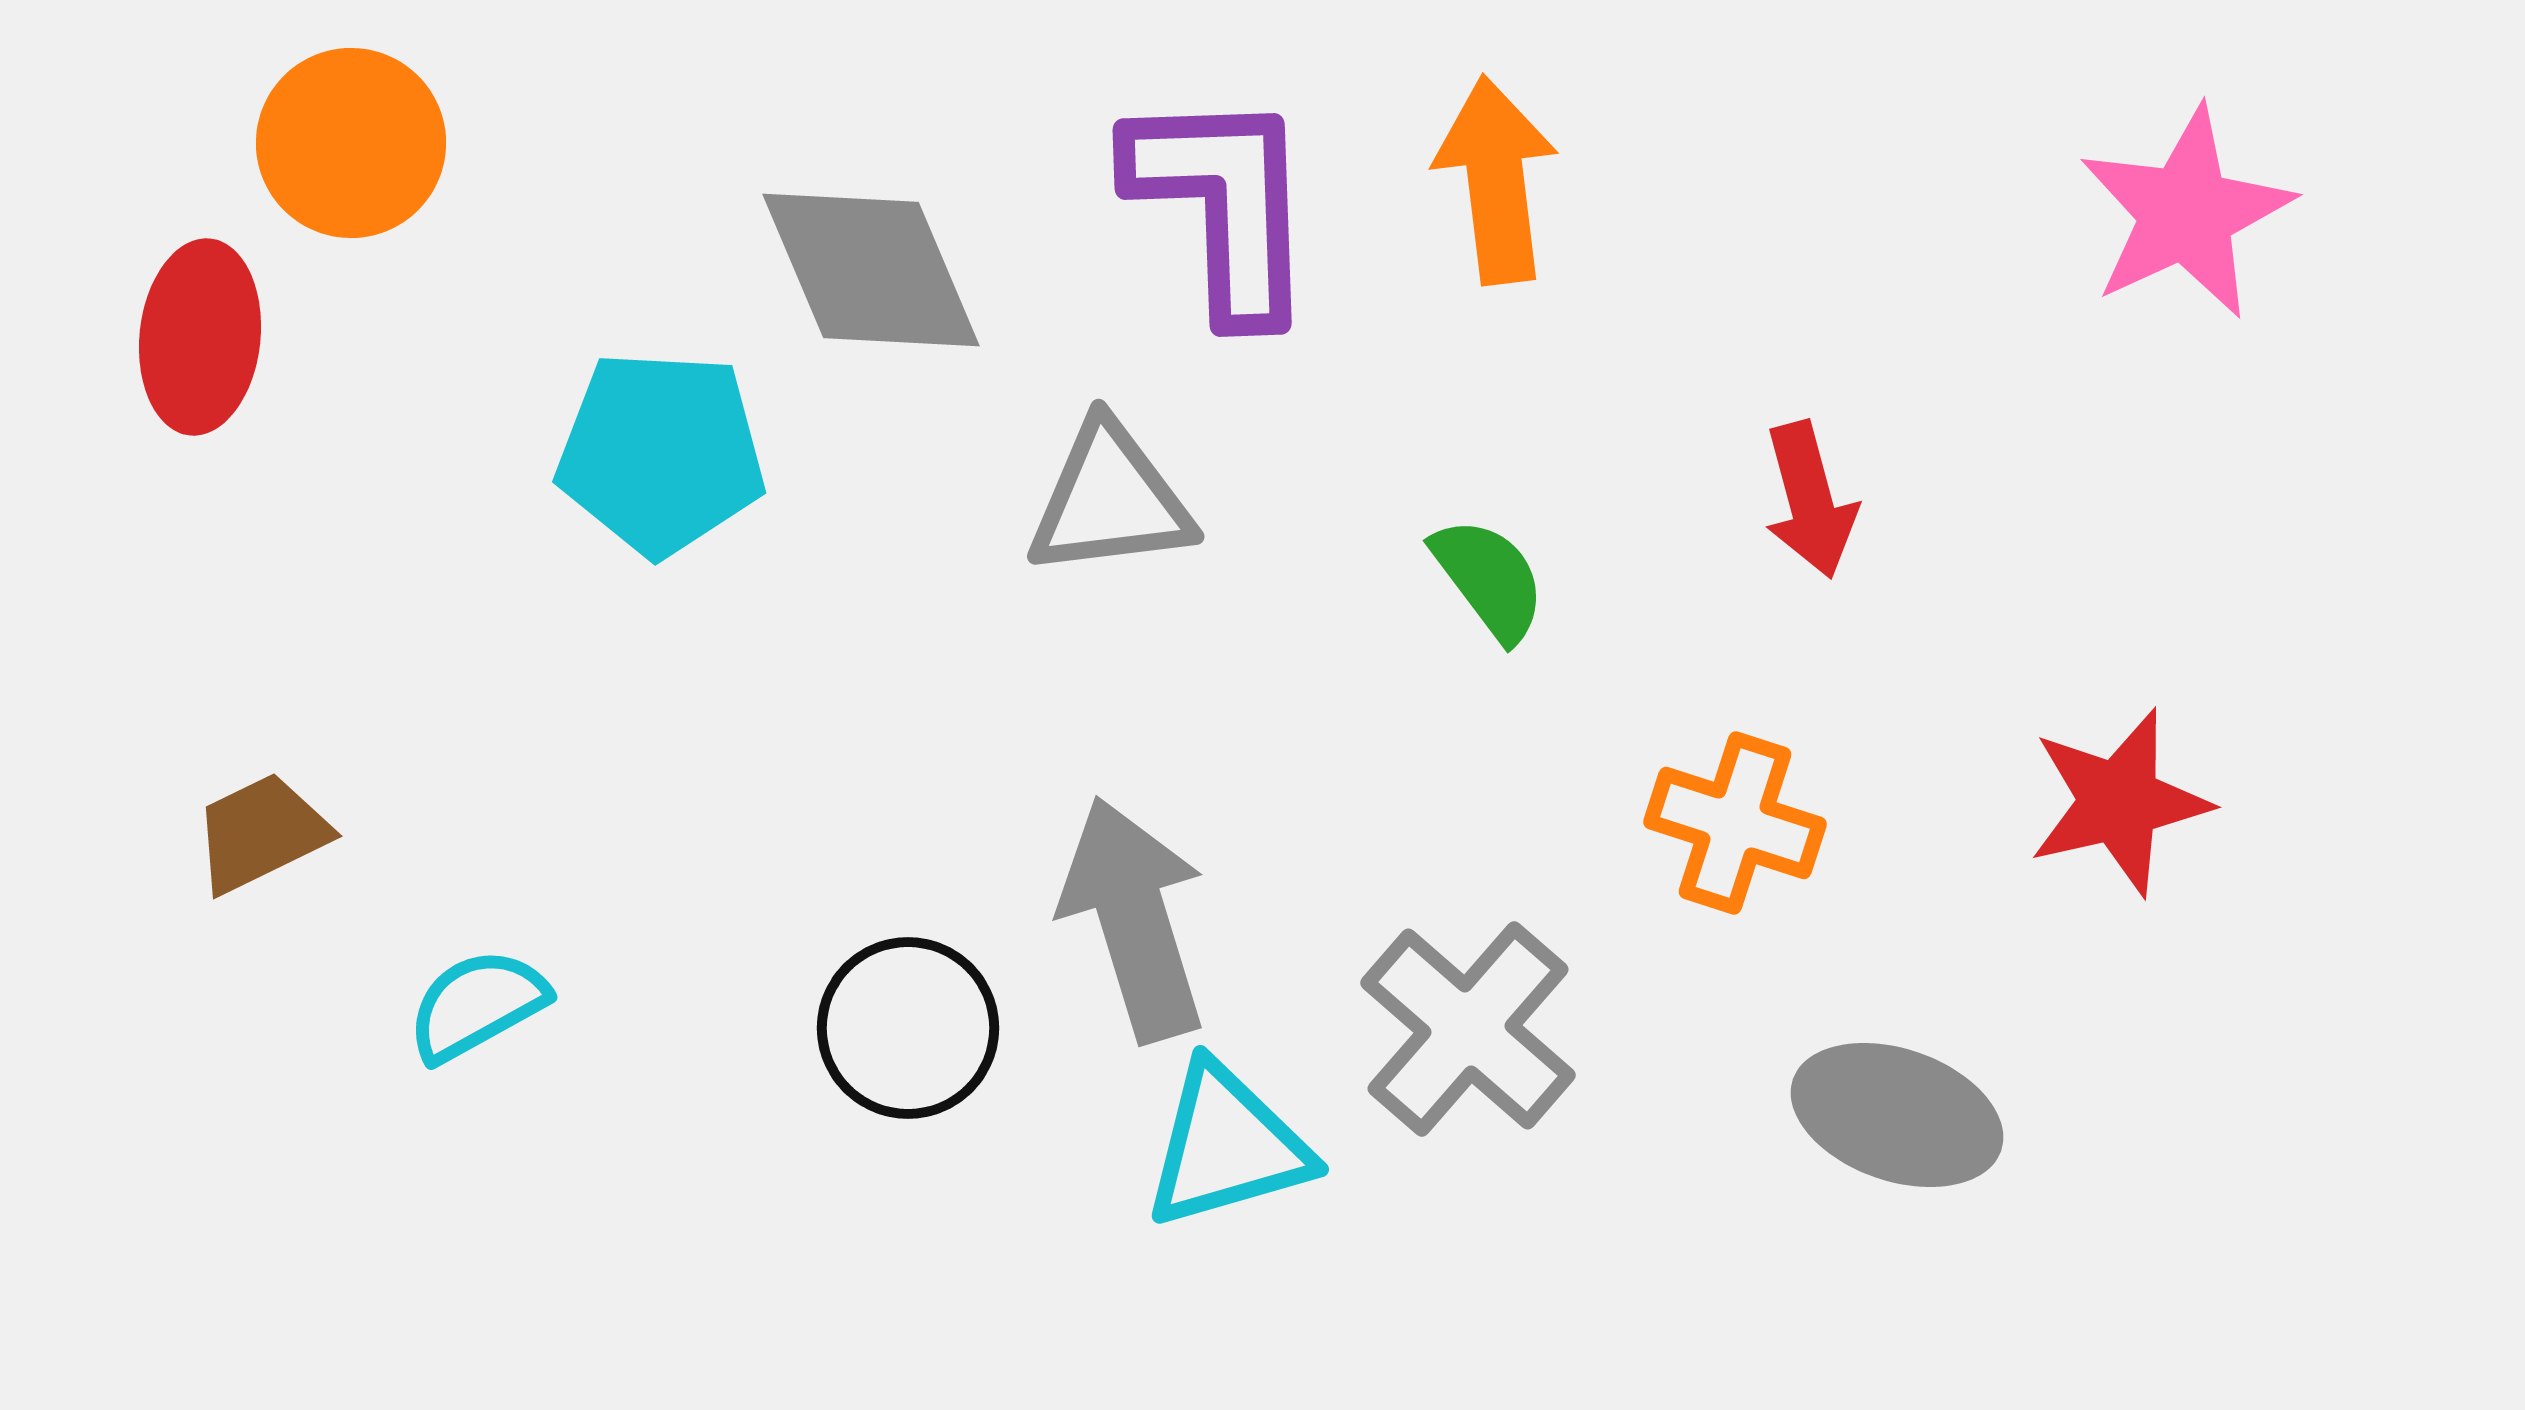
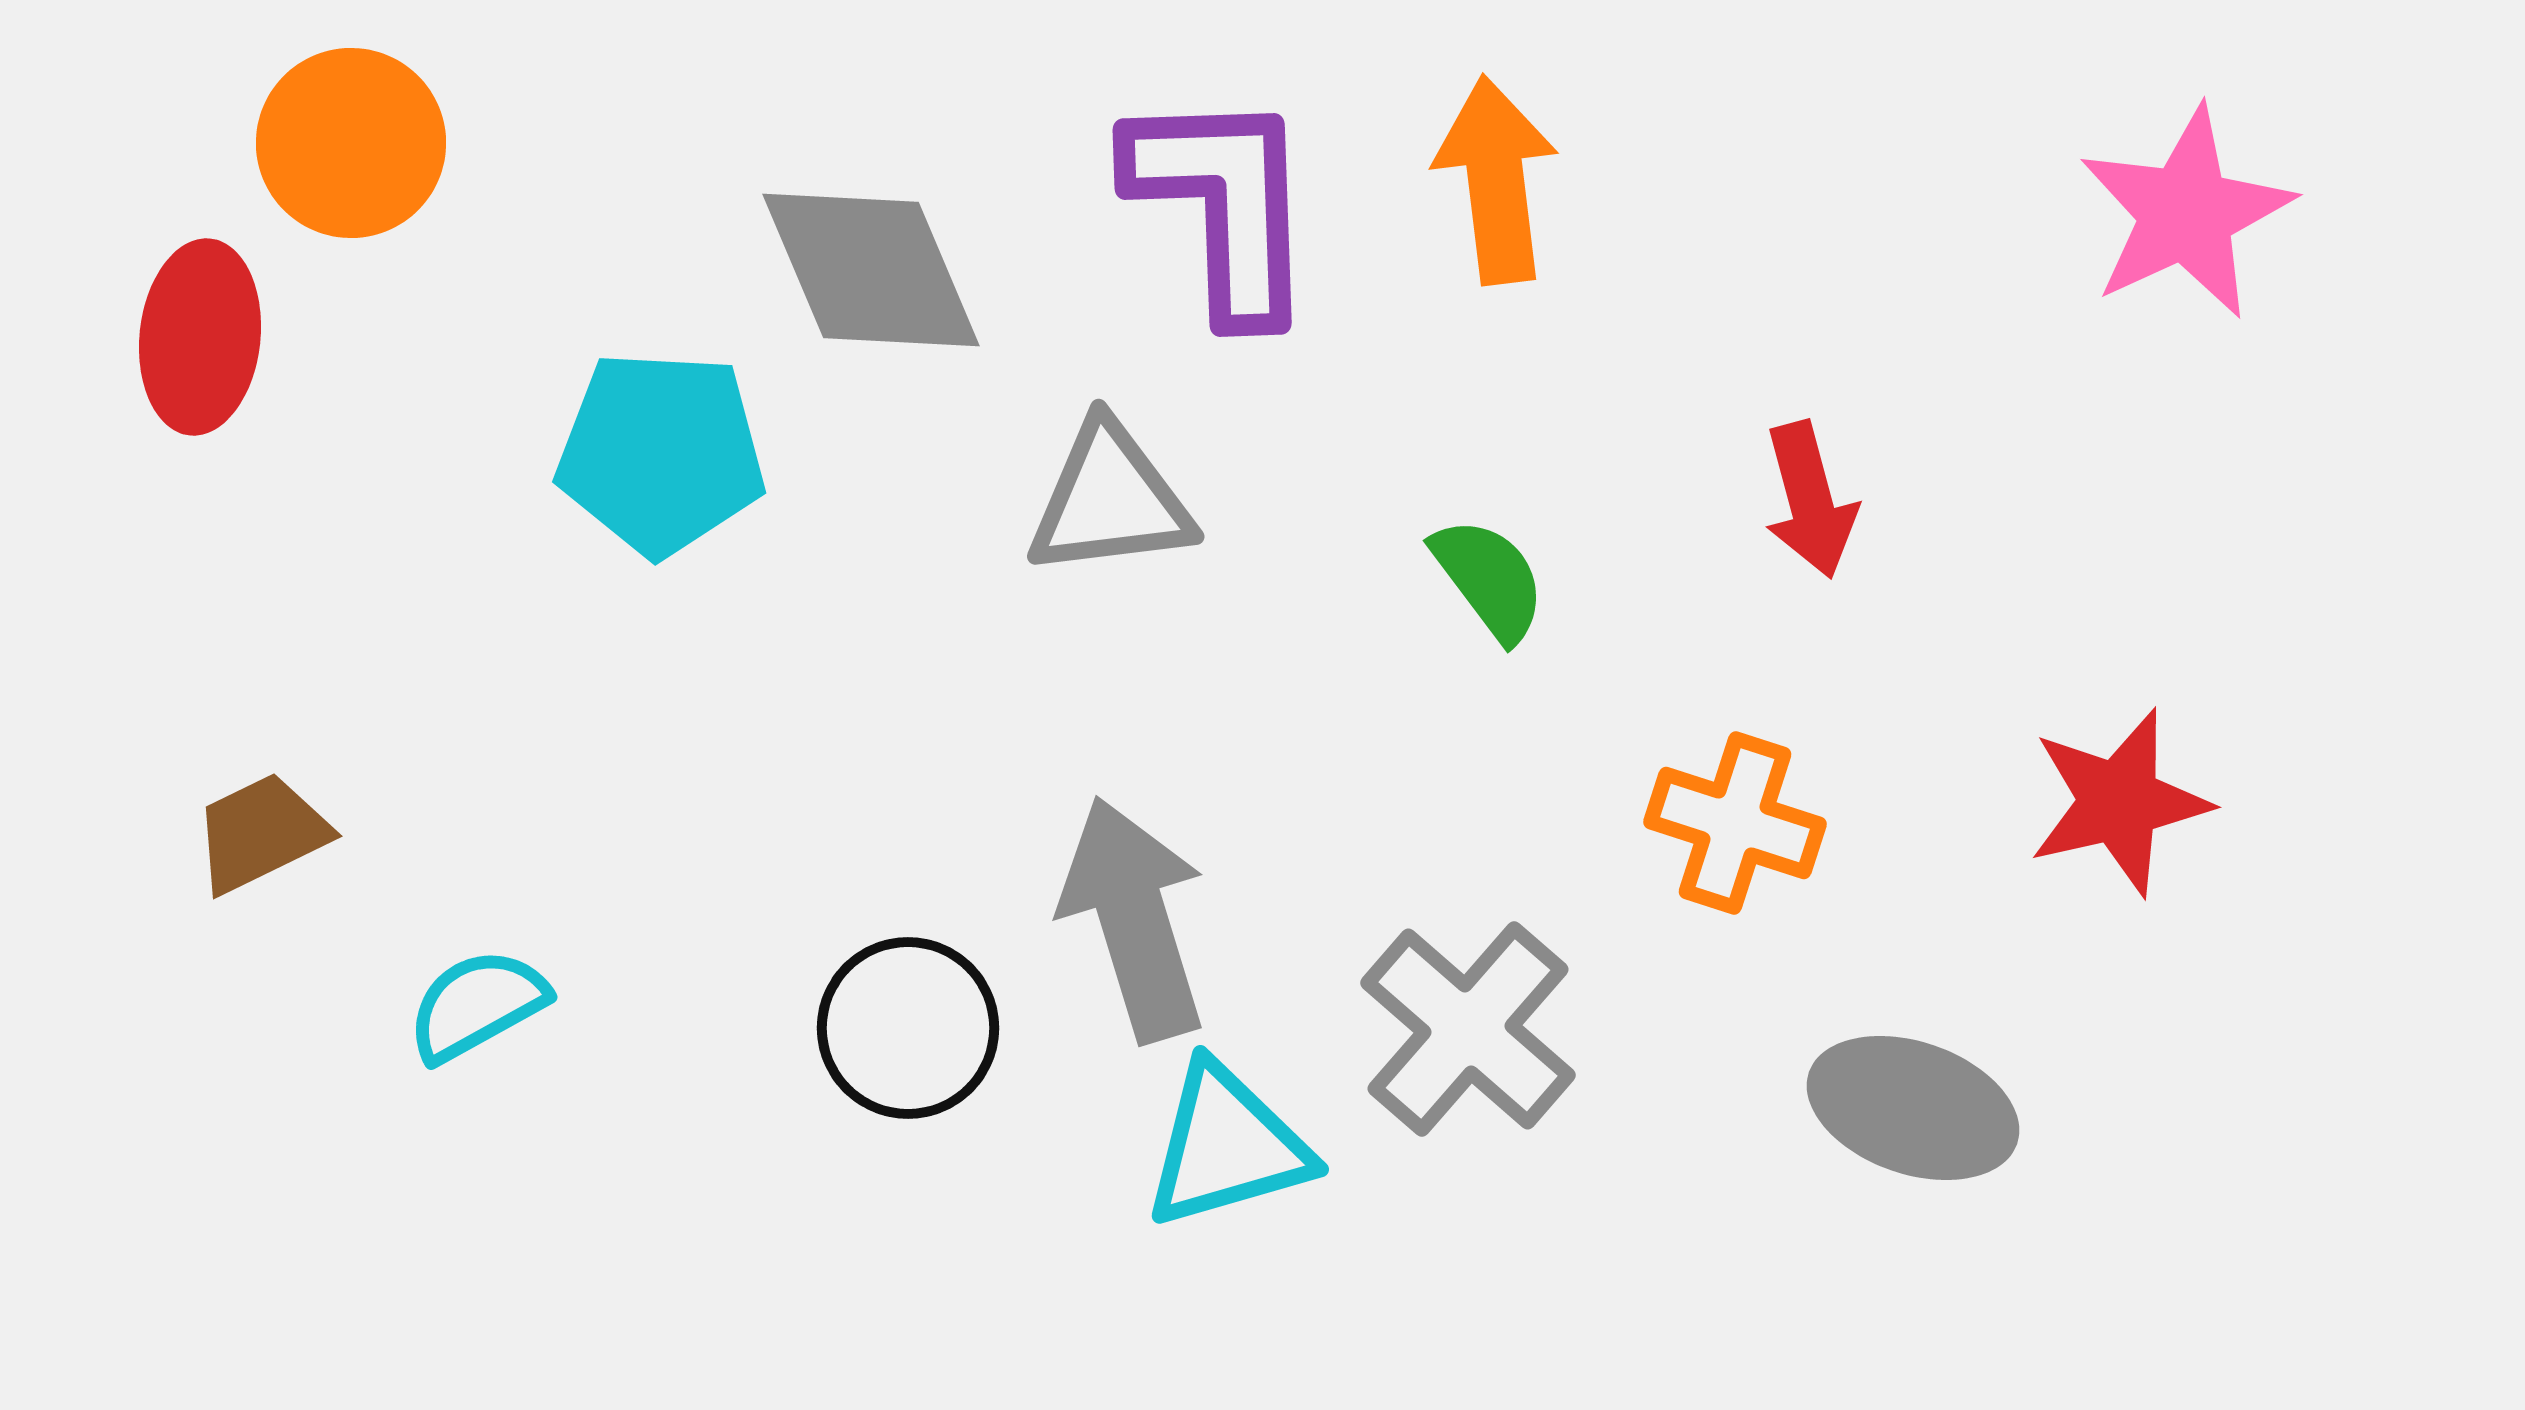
gray ellipse: moved 16 px right, 7 px up
